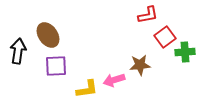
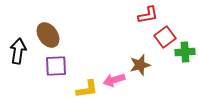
brown star: rotated 10 degrees counterclockwise
